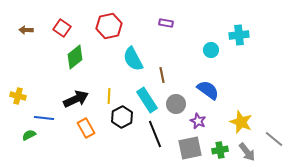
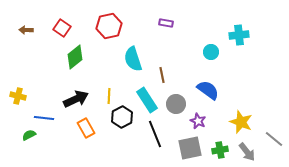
cyan circle: moved 2 px down
cyan semicircle: rotated 10 degrees clockwise
